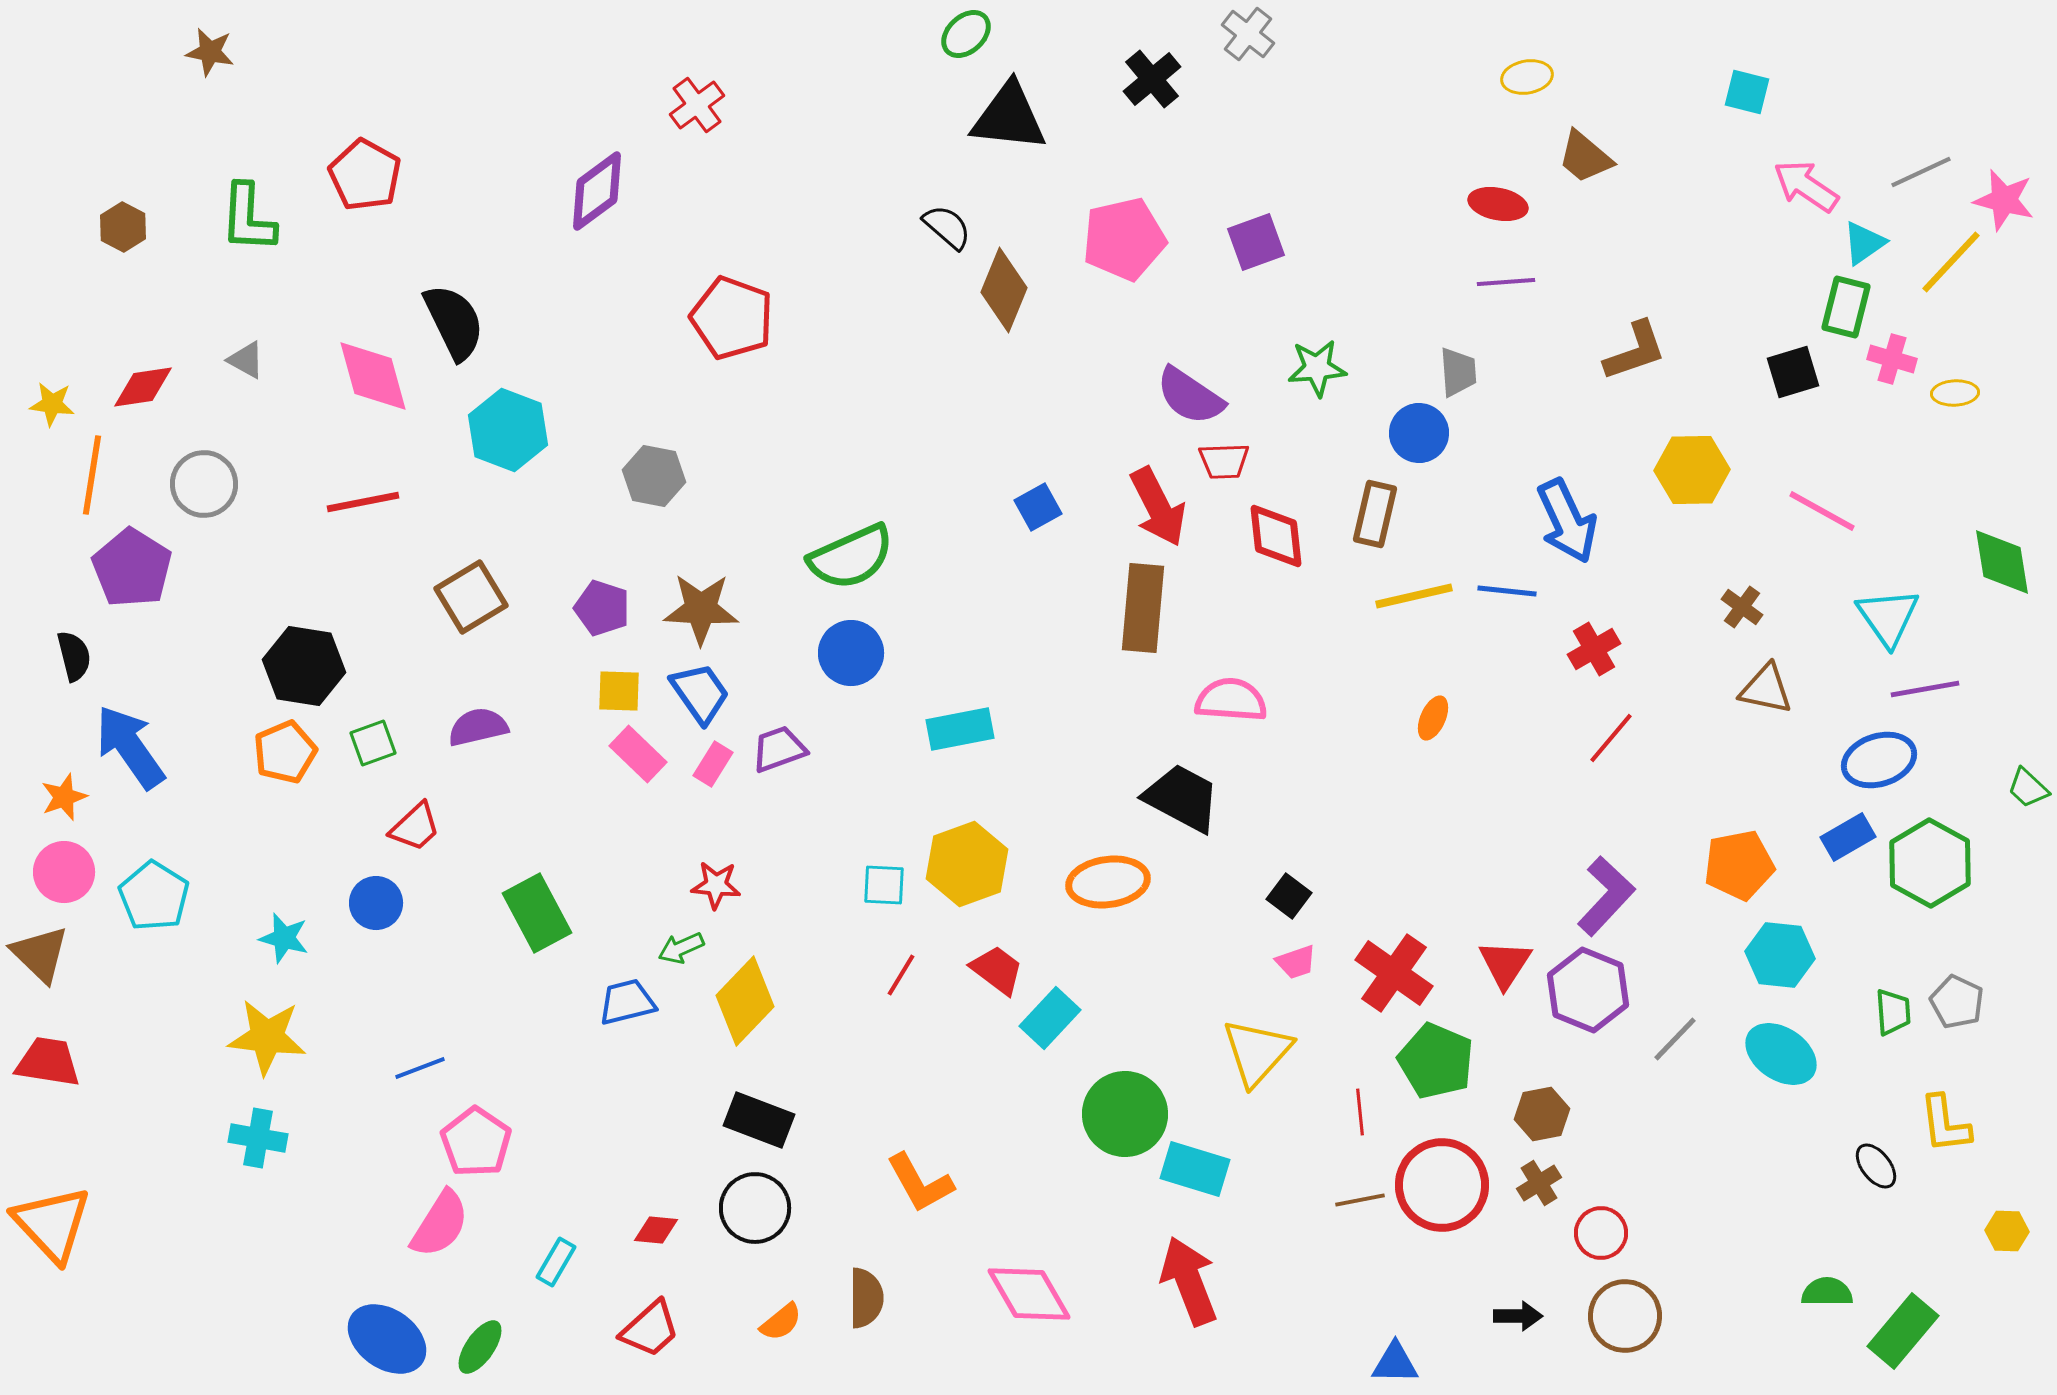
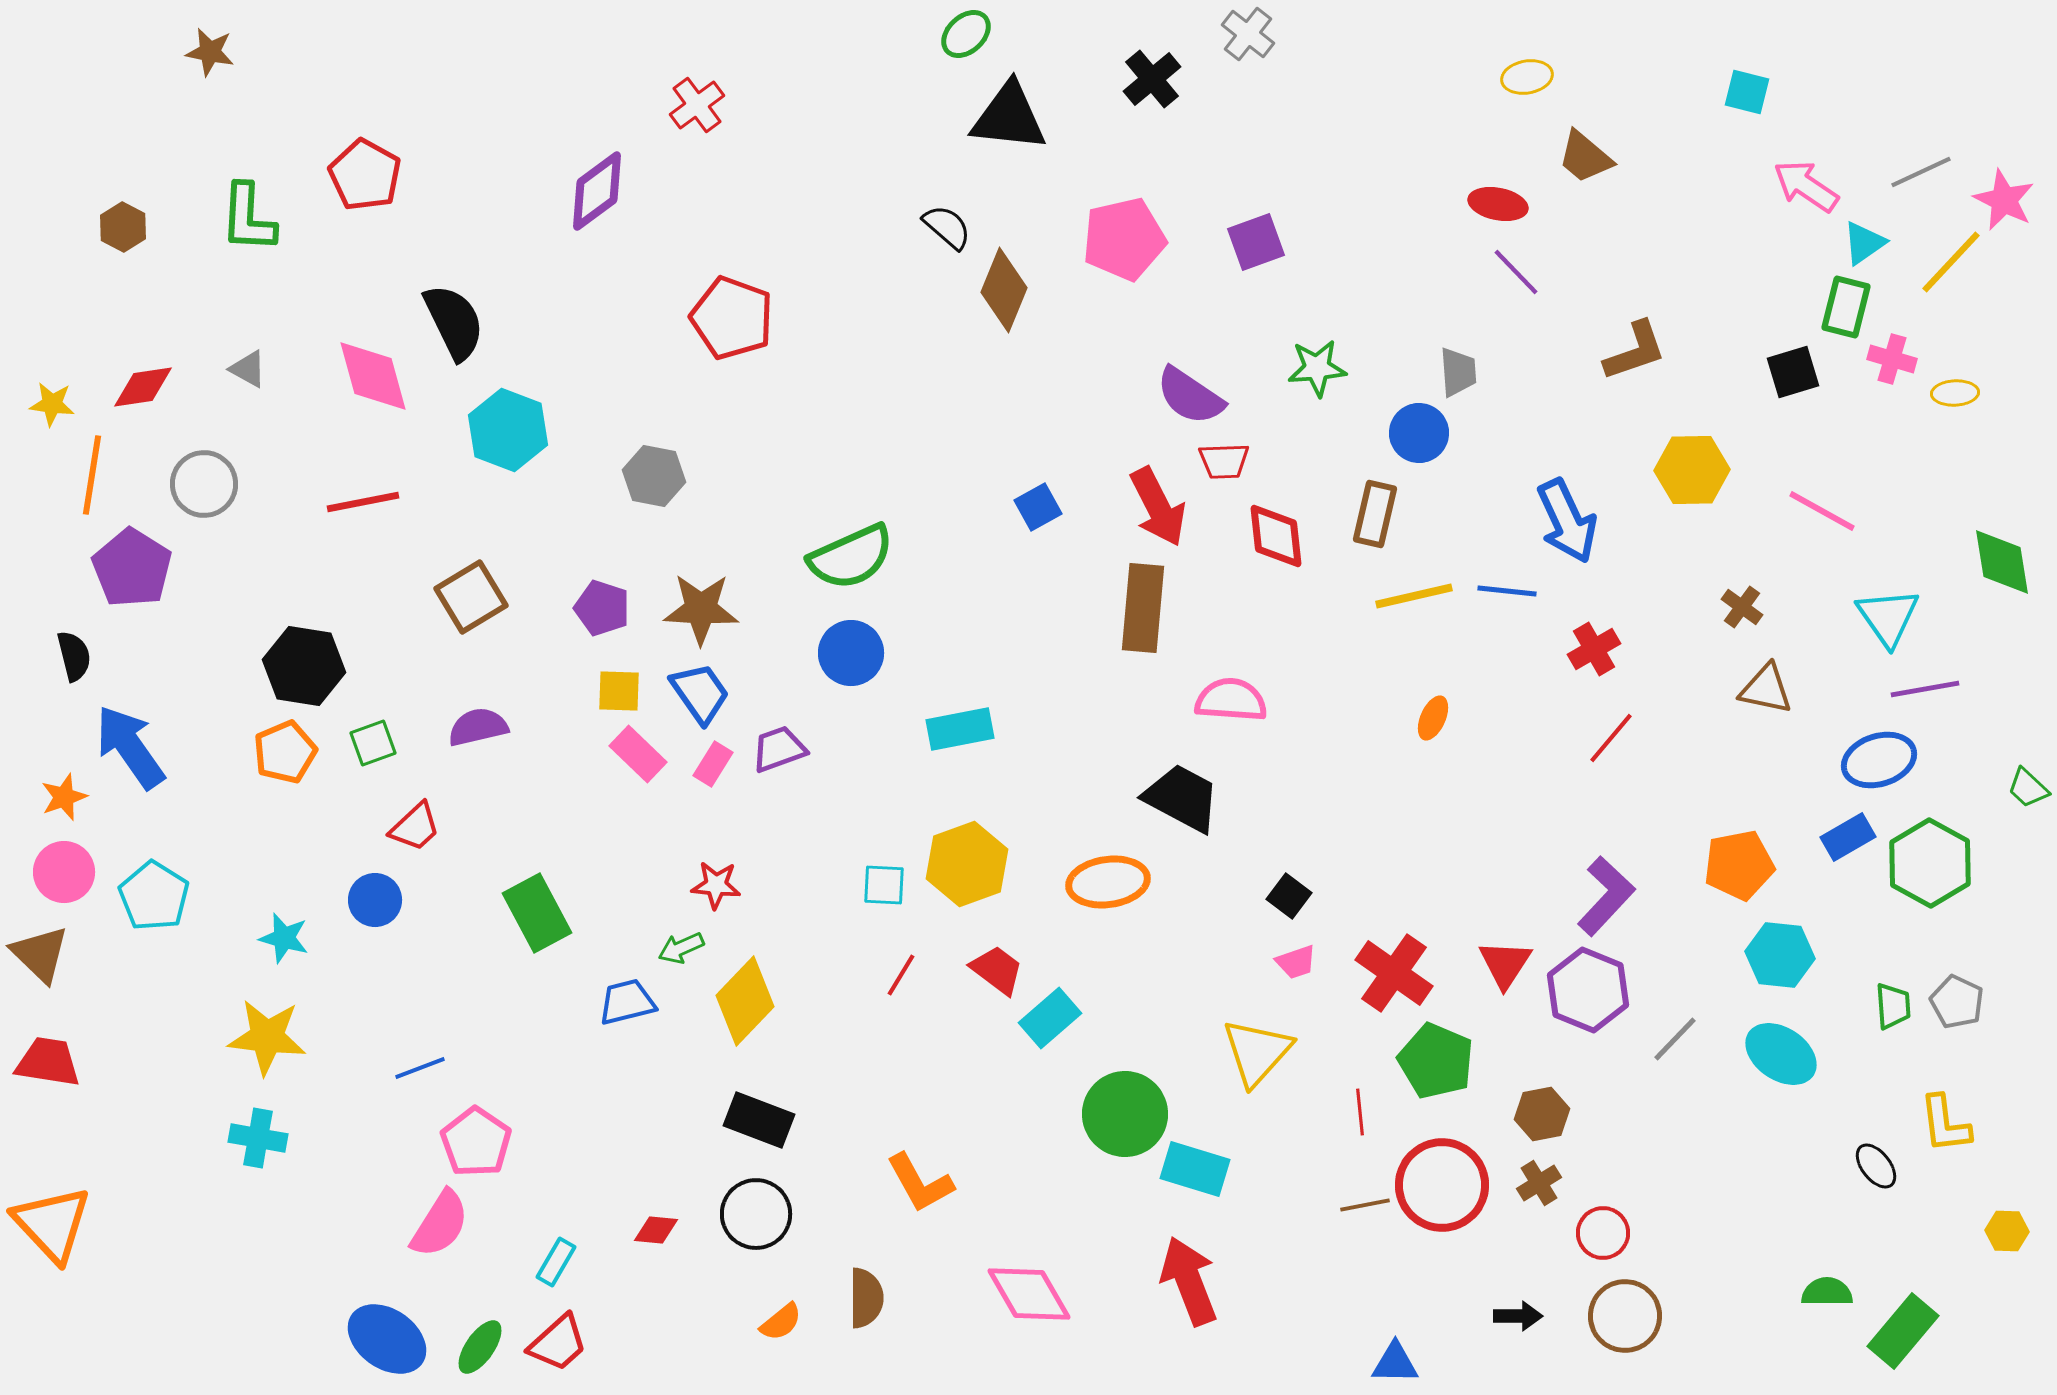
pink star at (2004, 200): rotated 12 degrees clockwise
purple line at (1506, 282): moved 10 px right, 10 px up; rotated 50 degrees clockwise
gray triangle at (246, 360): moved 2 px right, 9 px down
blue circle at (376, 903): moved 1 px left, 3 px up
green trapezoid at (1893, 1012): moved 6 px up
cyan rectangle at (1050, 1018): rotated 6 degrees clockwise
brown line at (1360, 1200): moved 5 px right, 5 px down
black circle at (755, 1208): moved 1 px right, 6 px down
red circle at (1601, 1233): moved 2 px right
red trapezoid at (650, 1329): moved 92 px left, 14 px down
